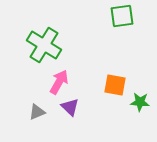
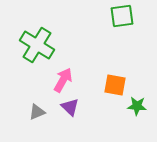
green cross: moved 7 px left
pink arrow: moved 4 px right, 2 px up
green star: moved 3 px left, 4 px down
